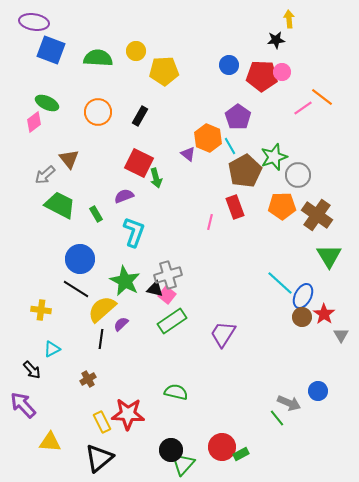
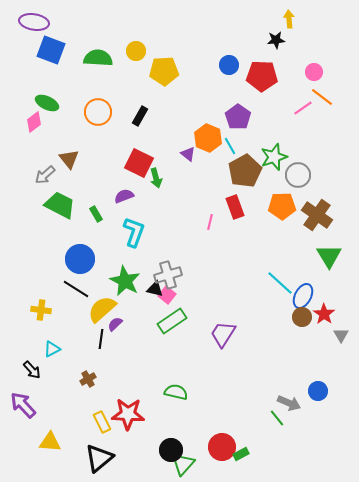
pink circle at (282, 72): moved 32 px right
purple semicircle at (121, 324): moved 6 px left
